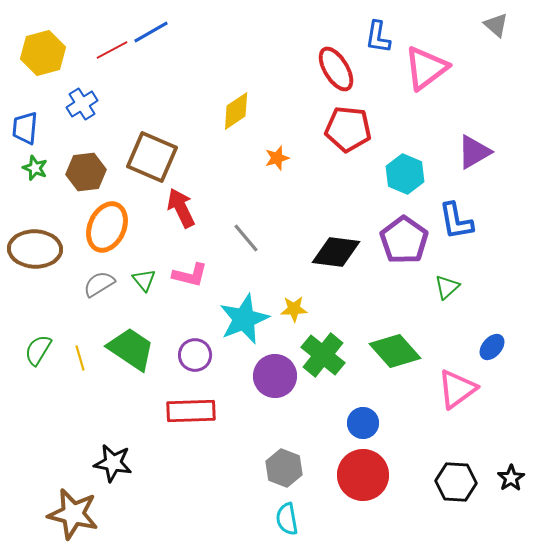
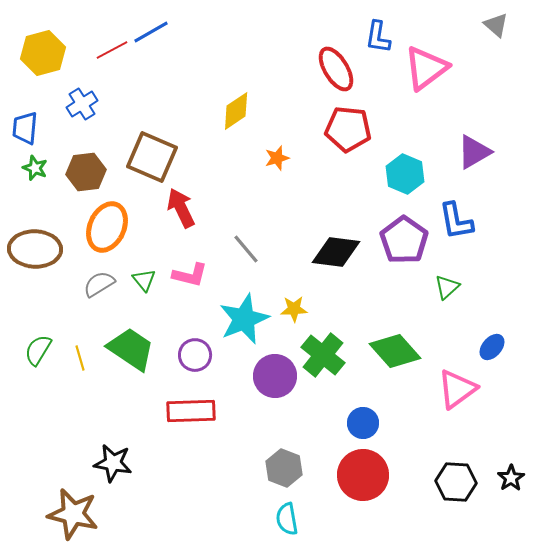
gray line at (246, 238): moved 11 px down
